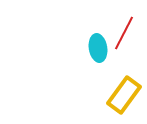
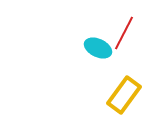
cyan ellipse: rotated 56 degrees counterclockwise
